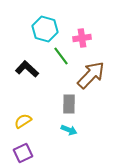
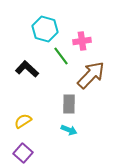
pink cross: moved 3 px down
purple square: rotated 24 degrees counterclockwise
